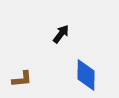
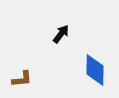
blue diamond: moved 9 px right, 5 px up
